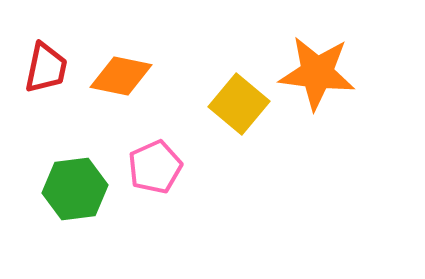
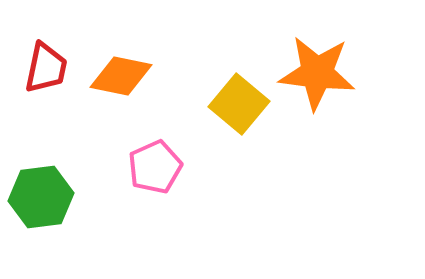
green hexagon: moved 34 px left, 8 px down
